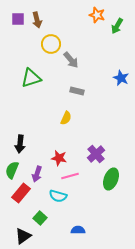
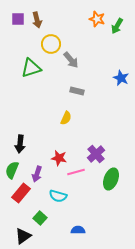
orange star: moved 4 px down
green triangle: moved 10 px up
pink line: moved 6 px right, 4 px up
